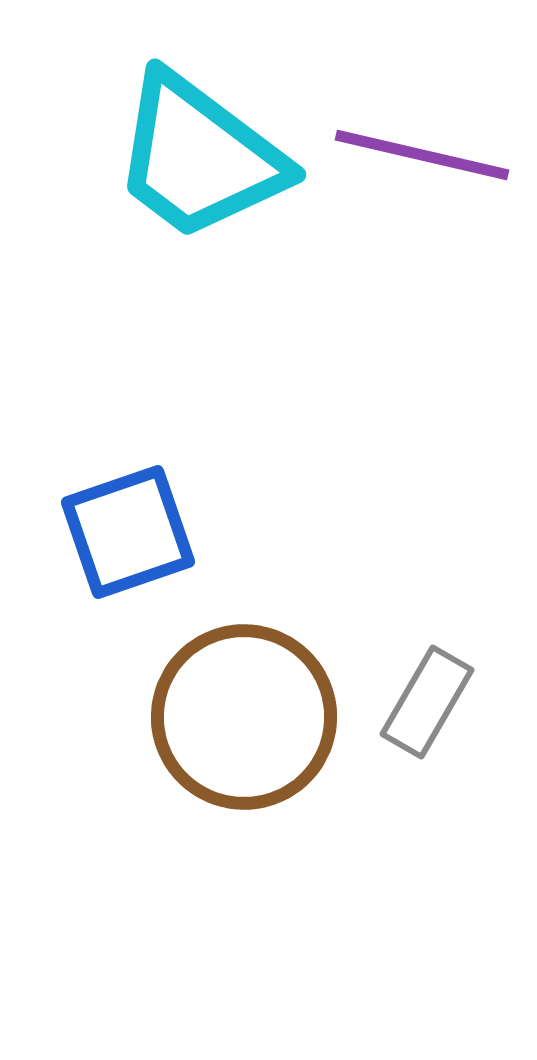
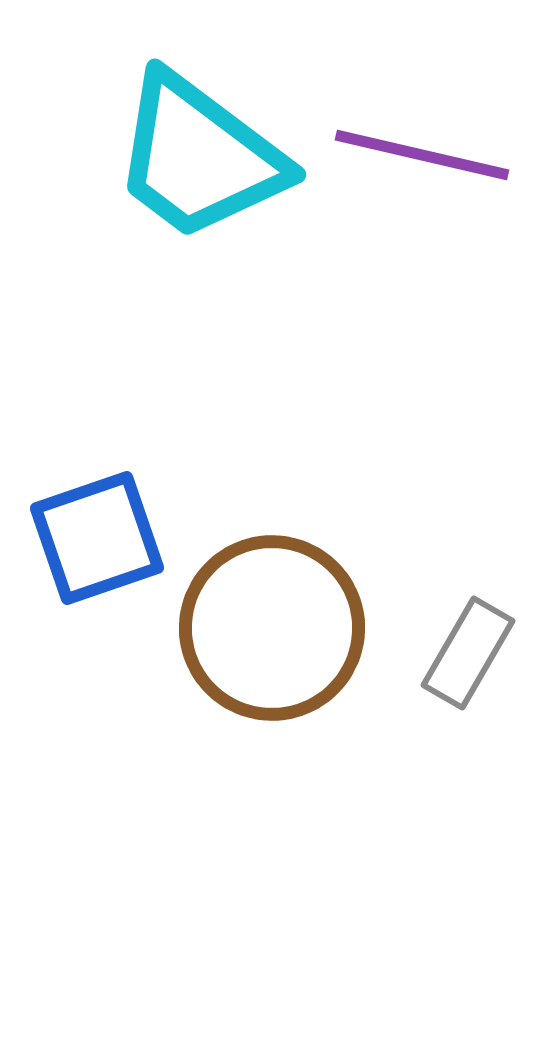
blue square: moved 31 px left, 6 px down
gray rectangle: moved 41 px right, 49 px up
brown circle: moved 28 px right, 89 px up
